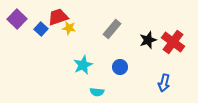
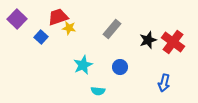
blue square: moved 8 px down
cyan semicircle: moved 1 px right, 1 px up
